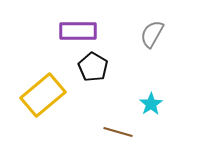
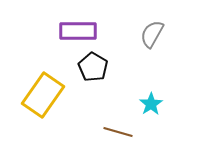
yellow rectangle: rotated 15 degrees counterclockwise
